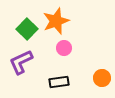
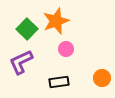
pink circle: moved 2 px right, 1 px down
